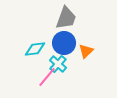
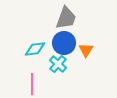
orange triangle: moved 1 px up; rotated 14 degrees counterclockwise
pink line: moved 15 px left, 7 px down; rotated 40 degrees counterclockwise
